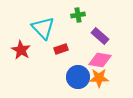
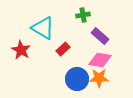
green cross: moved 5 px right
cyan triangle: rotated 15 degrees counterclockwise
red rectangle: moved 2 px right; rotated 24 degrees counterclockwise
blue circle: moved 1 px left, 2 px down
